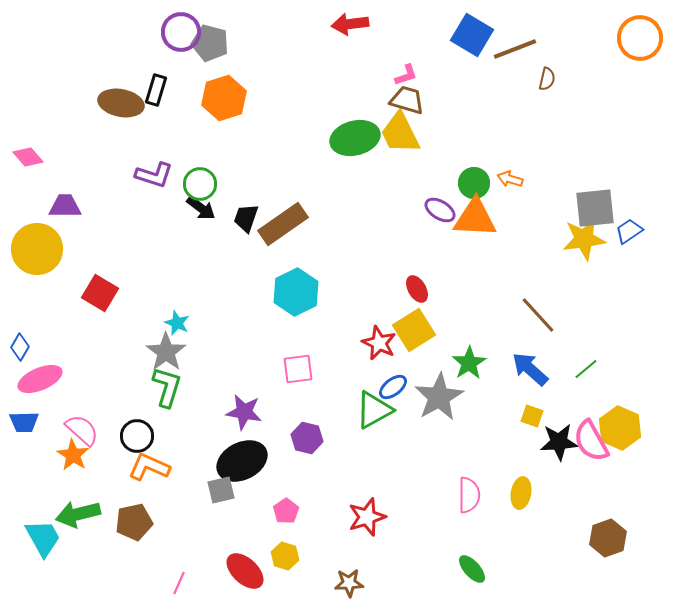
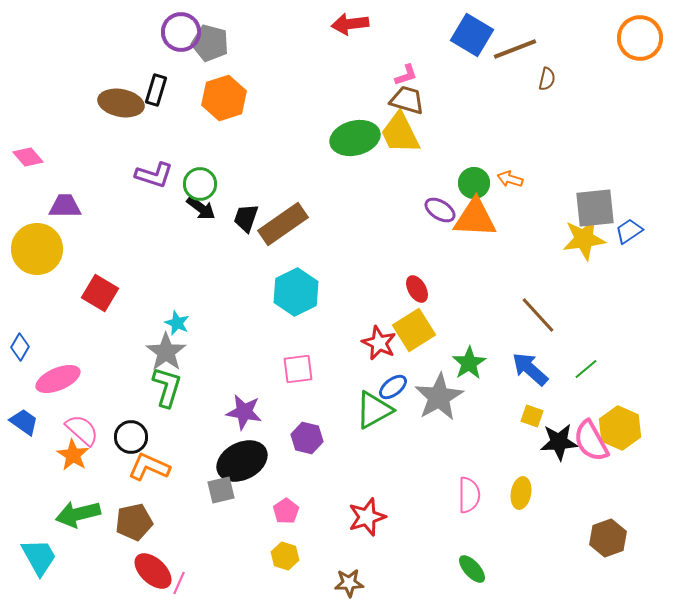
pink ellipse at (40, 379): moved 18 px right
blue trapezoid at (24, 422): rotated 144 degrees counterclockwise
black circle at (137, 436): moved 6 px left, 1 px down
cyan trapezoid at (43, 538): moved 4 px left, 19 px down
red ellipse at (245, 571): moved 92 px left
